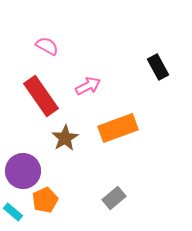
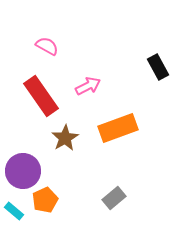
cyan rectangle: moved 1 px right, 1 px up
